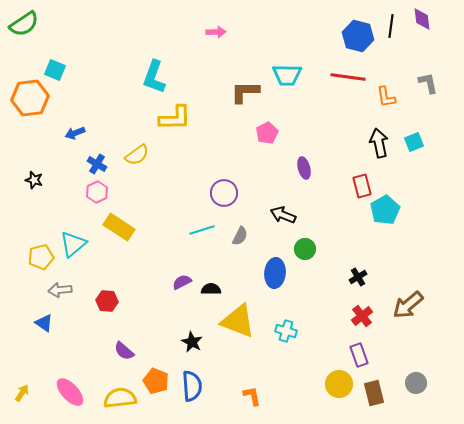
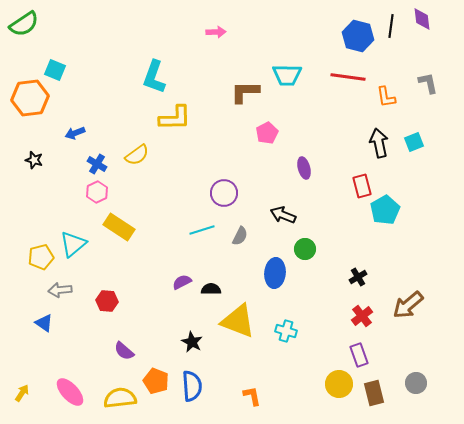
black star at (34, 180): moved 20 px up
